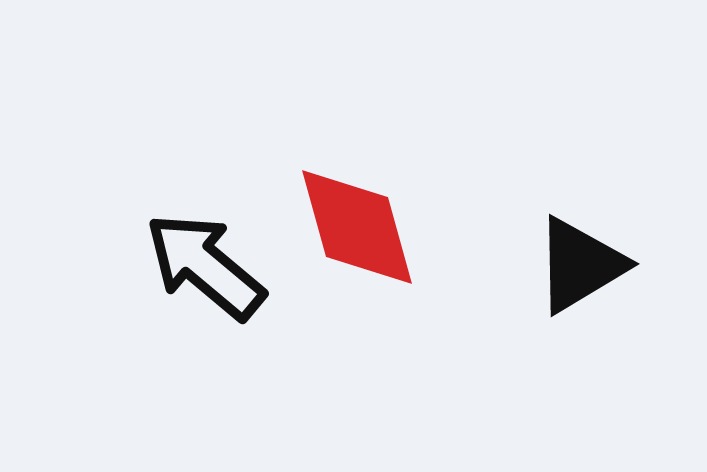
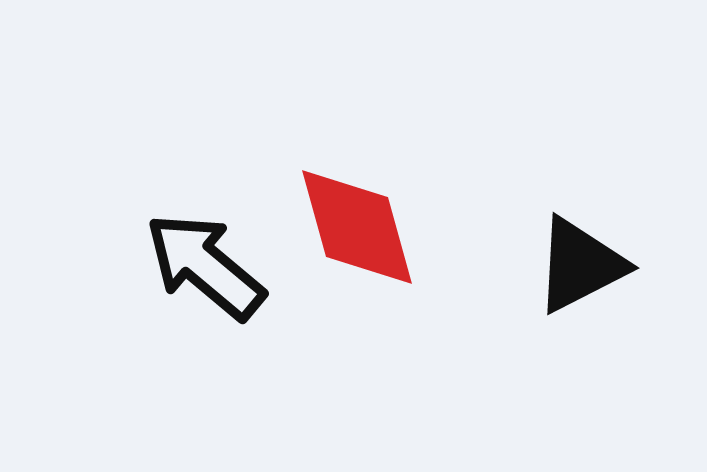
black triangle: rotated 4 degrees clockwise
